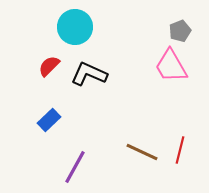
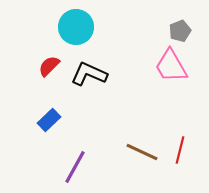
cyan circle: moved 1 px right
